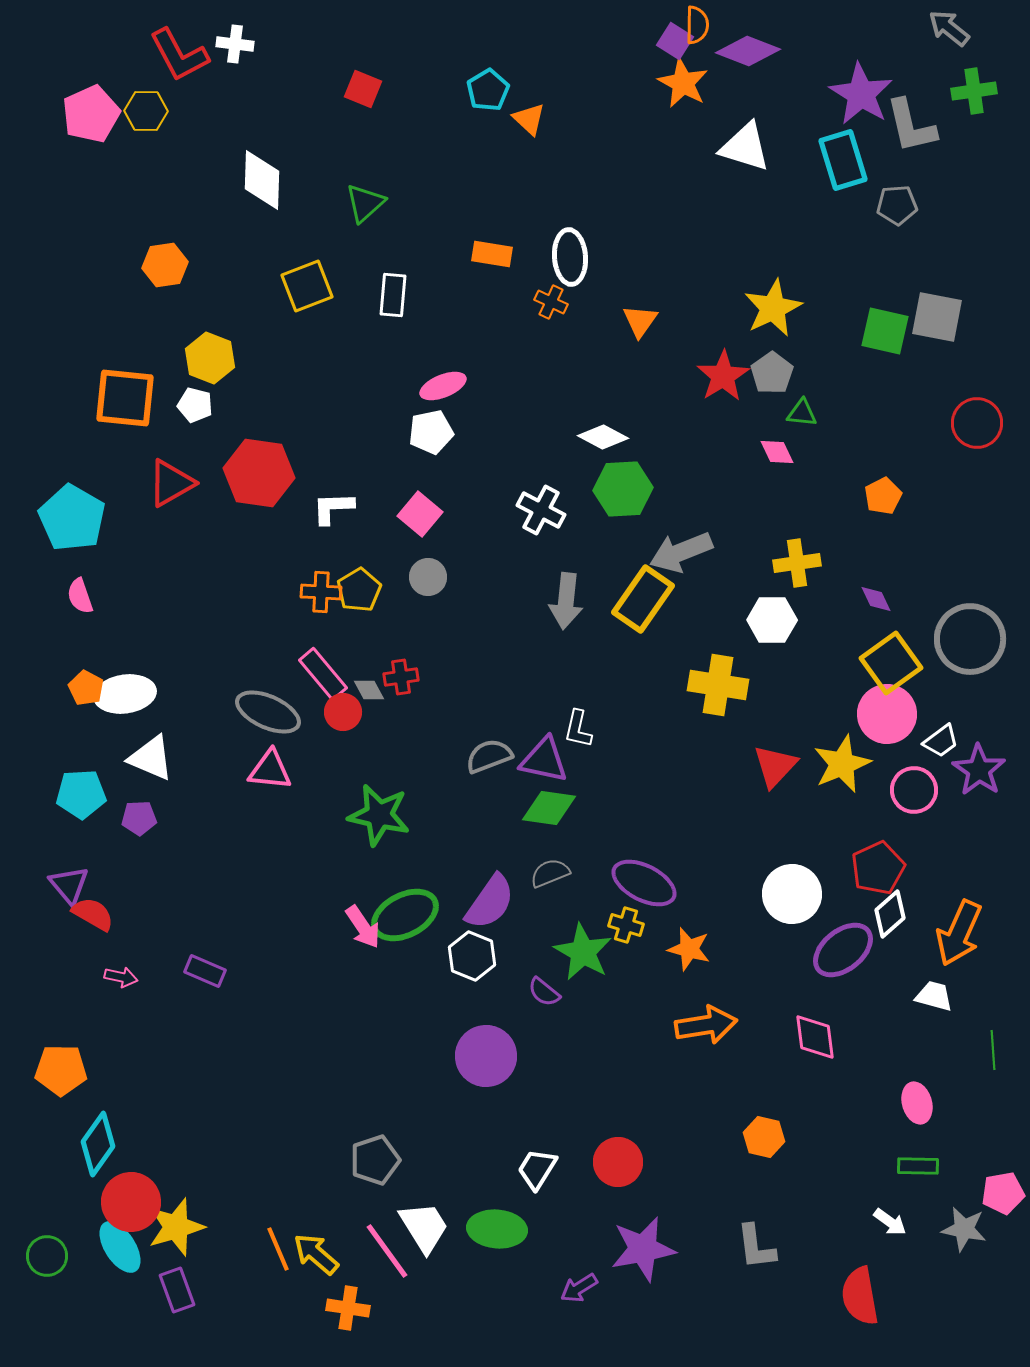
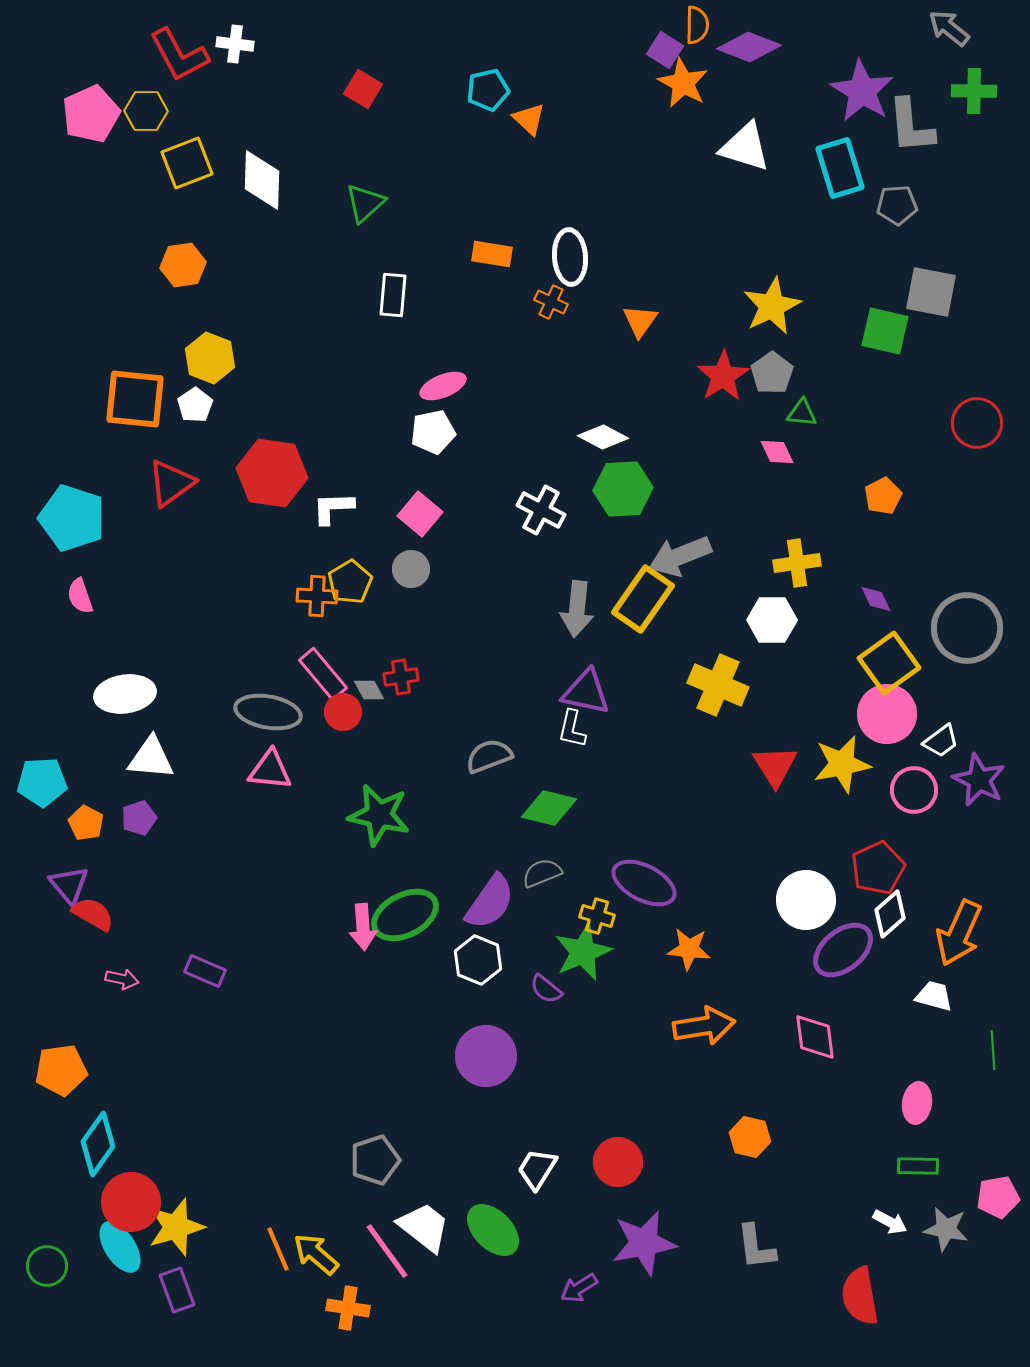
purple square at (675, 41): moved 10 px left, 9 px down
purple diamond at (748, 51): moved 1 px right, 4 px up
red square at (363, 89): rotated 9 degrees clockwise
cyan pentagon at (488, 90): rotated 18 degrees clockwise
green cross at (974, 91): rotated 9 degrees clockwise
purple star at (861, 94): moved 1 px right, 3 px up
gray L-shape at (911, 126): rotated 8 degrees clockwise
cyan rectangle at (843, 160): moved 3 px left, 8 px down
orange hexagon at (165, 265): moved 18 px right
yellow square at (307, 286): moved 120 px left, 123 px up
yellow star at (773, 308): moved 1 px left, 2 px up
gray square at (937, 317): moved 6 px left, 25 px up
orange square at (125, 398): moved 10 px right, 1 px down
white pentagon at (195, 405): rotated 24 degrees clockwise
white pentagon at (431, 432): moved 2 px right
red hexagon at (259, 473): moved 13 px right
red triangle at (171, 483): rotated 6 degrees counterclockwise
cyan pentagon at (72, 518): rotated 12 degrees counterclockwise
gray arrow at (681, 552): moved 1 px left, 4 px down
gray circle at (428, 577): moved 17 px left, 8 px up
yellow pentagon at (359, 590): moved 9 px left, 8 px up
orange cross at (321, 592): moved 4 px left, 4 px down
gray arrow at (566, 601): moved 11 px right, 8 px down
gray circle at (970, 639): moved 3 px left, 11 px up
yellow square at (891, 663): moved 2 px left
yellow cross at (718, 685): rotated 14 degrees clockwise
orange pentagon at (86, 688): moved 135 px down
gray ellipse at (268, 712): rotated 14 degrees counterclockwise
white L-shape at (578, 729): moved 6 px left
white triangle at (151, 758): rotated 18 degrees counterclockwise
purple triangle at (544, 760): moved 42 px right, 68 px up
yellow star at (842, 764): rotated 12 degrees clockwise
red triangle at (775, 766): rotated 15 degrees counterclockwise
purple star at (979, 770): moved 10 px down; rotated 8 degrees counterclockwise
cyan pentagon at (81, 794): moved 39 px left, 12 px up
green diamond at (549, 808): rotated 6 degrees clockwise
purple pentagon at (139, 818): rotated 16 degrees counterclockwise
gray semicircle at (550, 873): moved 8 px left
white circle at (792, 894): moved 14 px right, 6 px down
yellow cross at (626, 925): moved 29 px left, 9 px up
pink arrow at (363, 927): rotated 30 degrees clockwise
orange star at (689, 949): rotated 9 degrees counterclockwise
green star at (583, 952): rotated 20 degrees clockwise
white hexagon at (472, 956): moved 6 px right, 4 px down
pink arrow at (121, 977): moved 1 px right, 2 px down
purple semicircle at (544, 992): moved 2 px right, 3 px up
orange arrow at (706, 1025): moved 2 px left, 1 px down
orange pentagon at (61, 1070): rotated 9 degrees counterclockwise
pink ellipse at (917, 1103): rotated 24 degrees clockwise
orange hexagon at (764, 1137): moved 14 px left
pink pentagon at (1003, 1193): moved 5 px left, 4 px down
white arrow at (890, 1222): rotated 8 degrees counterclockwise
white trapezoid at (424, 1227): rotated 20 degrees counterclockwise
green ellipse at (497, 1229): moved 4 px left, 1 px down; rotated 40 degrees clockwise
gray star at (964, 1229): moved 18 px left
purple star at (643, 1249): moved 1 px right, 6 px up
green circle at (47, 1256): moved 10 px down
